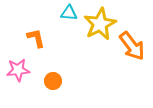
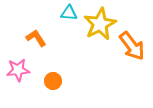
orange L-shape: rotated 20 degrees counterclockwise
